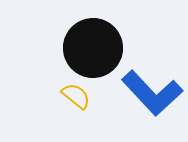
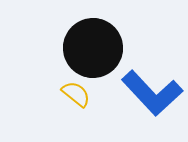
yellow semicircle: moved 2 px up
